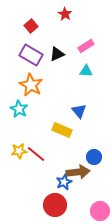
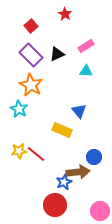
purple rectangle: rotated 15 degrees clockwise
